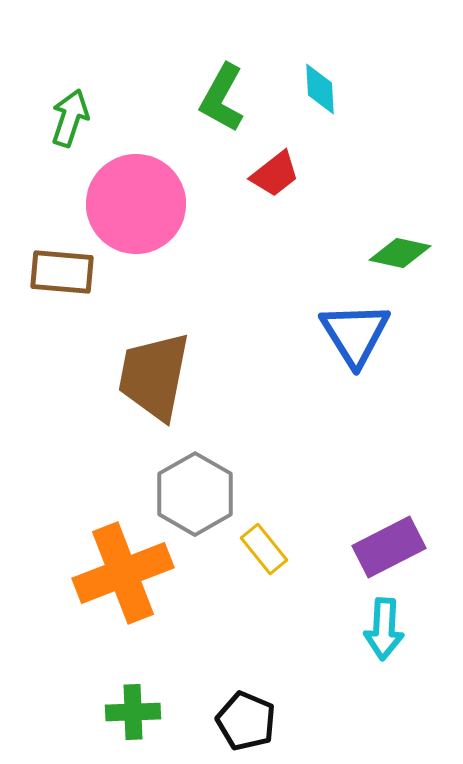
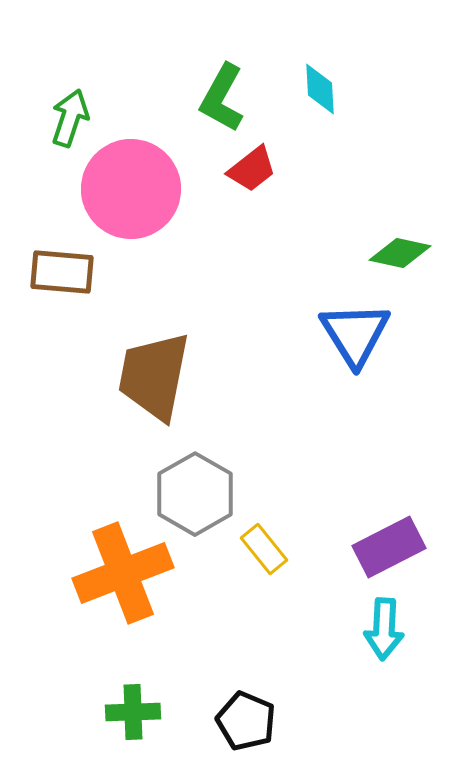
red trapezoid: moved 23 px left, 5 px up
pink circle: moved 5 px left, 15 px up
